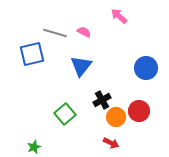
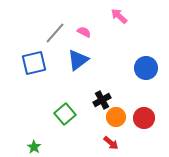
gray line: rotated 65 degrees counterclockwise
blue square: moved 2 px right, 9 px down
blue triangle: moved 3 px left, 6 px up; rotated 15 degrees clockwise
red circle: moved 5 px right, 7 px down
red arrow: rotated 14 degrees clockwise
green star: rotated 16 degrees counterclockwise
